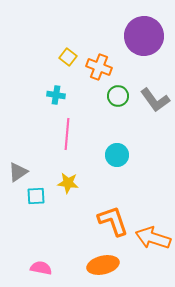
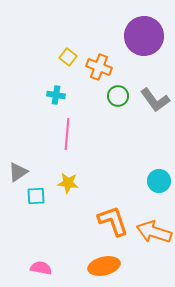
cyan circle: moved 42 px right, 26 px down
orange arrow: moved 1 px right, 6 px up
orange ellipse: moved 1 px right, 1 px down
